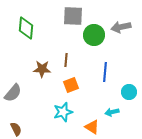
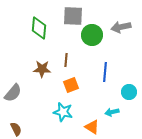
green diamond: moved 13 px right
green circle: moved 2 px left
cyan star: rotated 30 degrees clockwise
